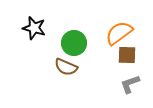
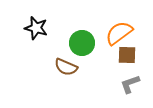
black star: moved 2 px right
green circle: moved 8 px right
